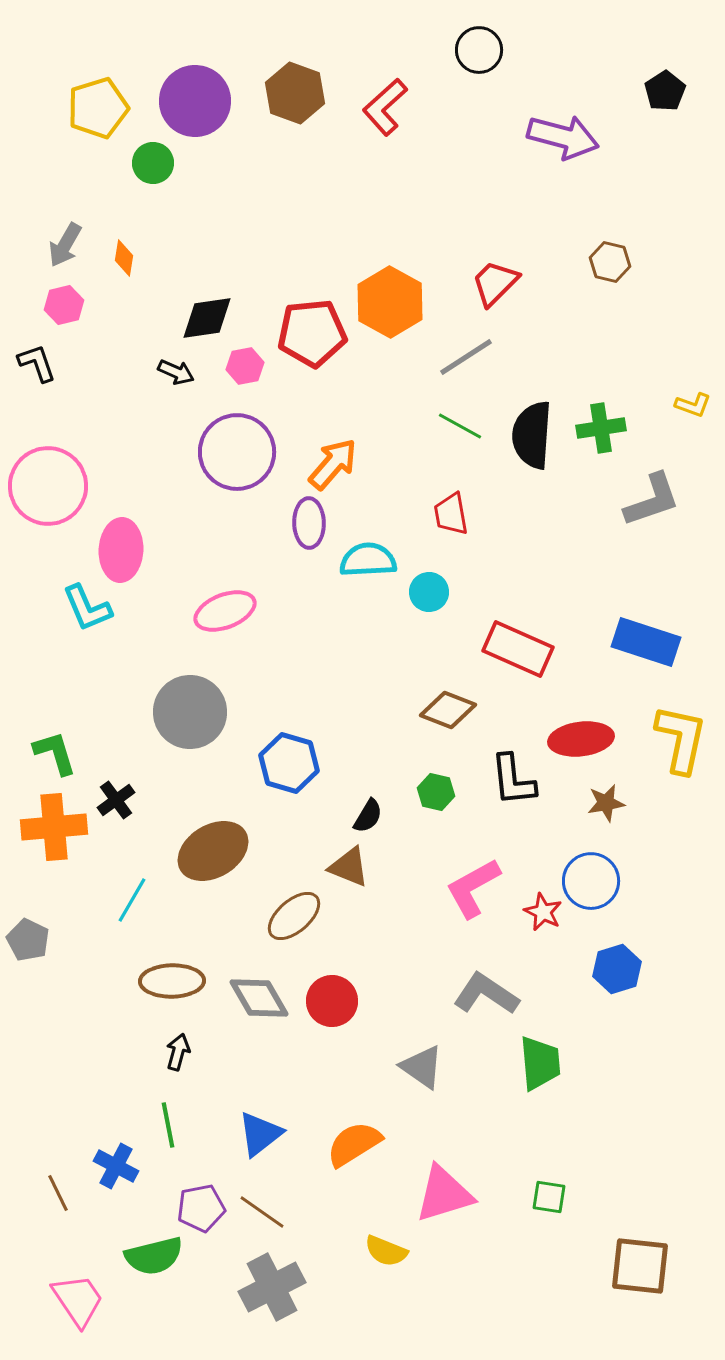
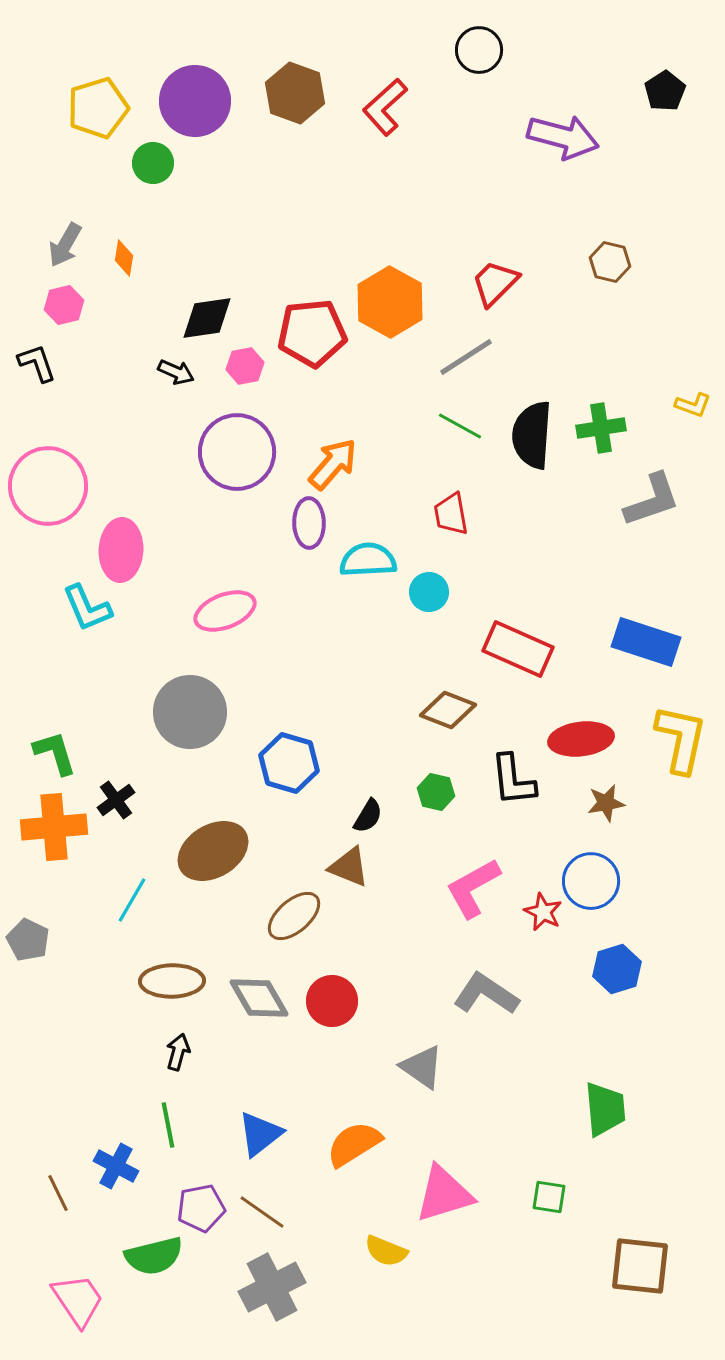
green trapezoid at (540, 1063): moved 65 px right, 46 px down
